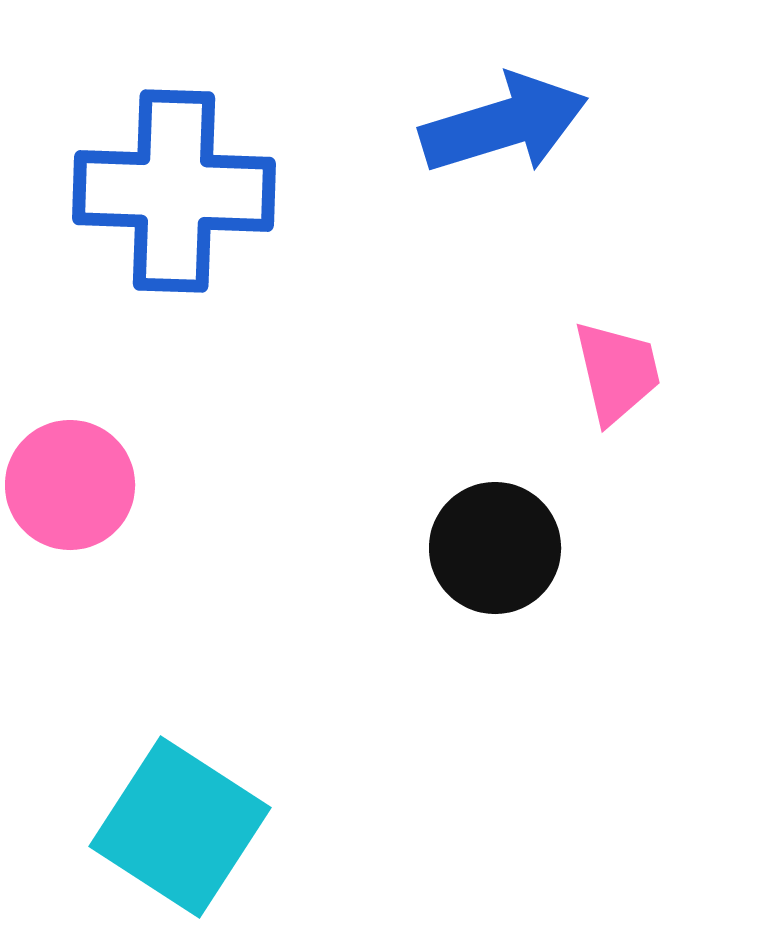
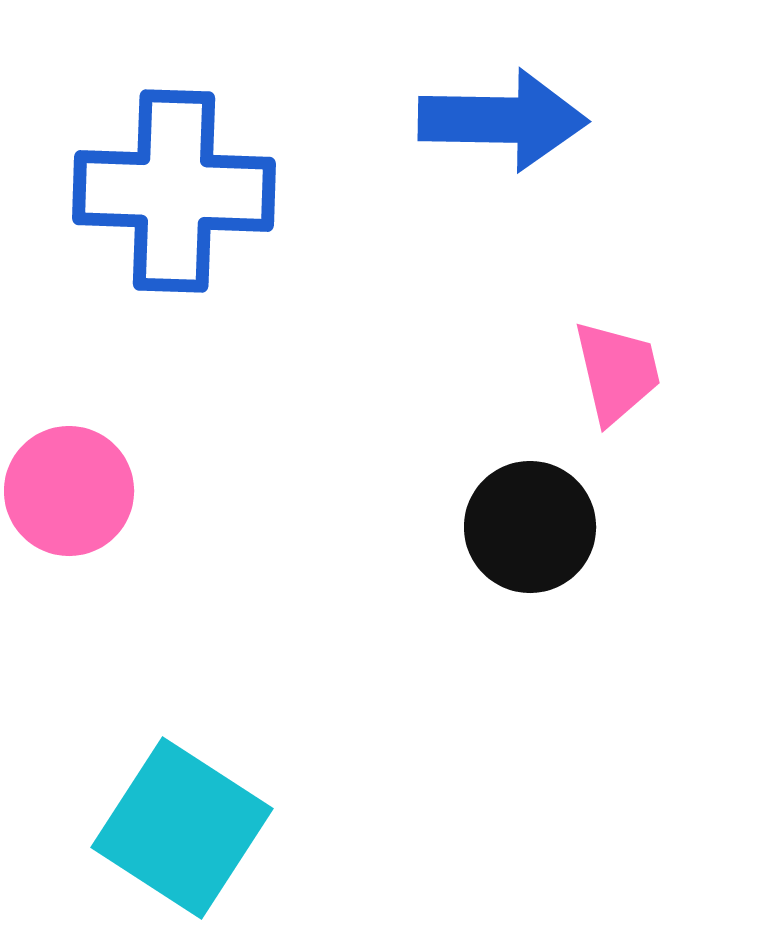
blue arrow: moved 1 px left, 4 px up; rotated 18 degrees clockwise
pink circle: moved 1 px left, 6 px down
black circle: moved 35 px right, 21 px up
cyan square: moved 2 px right, 1 px down
